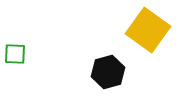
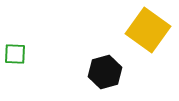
black hexagon: moved 3 px left
